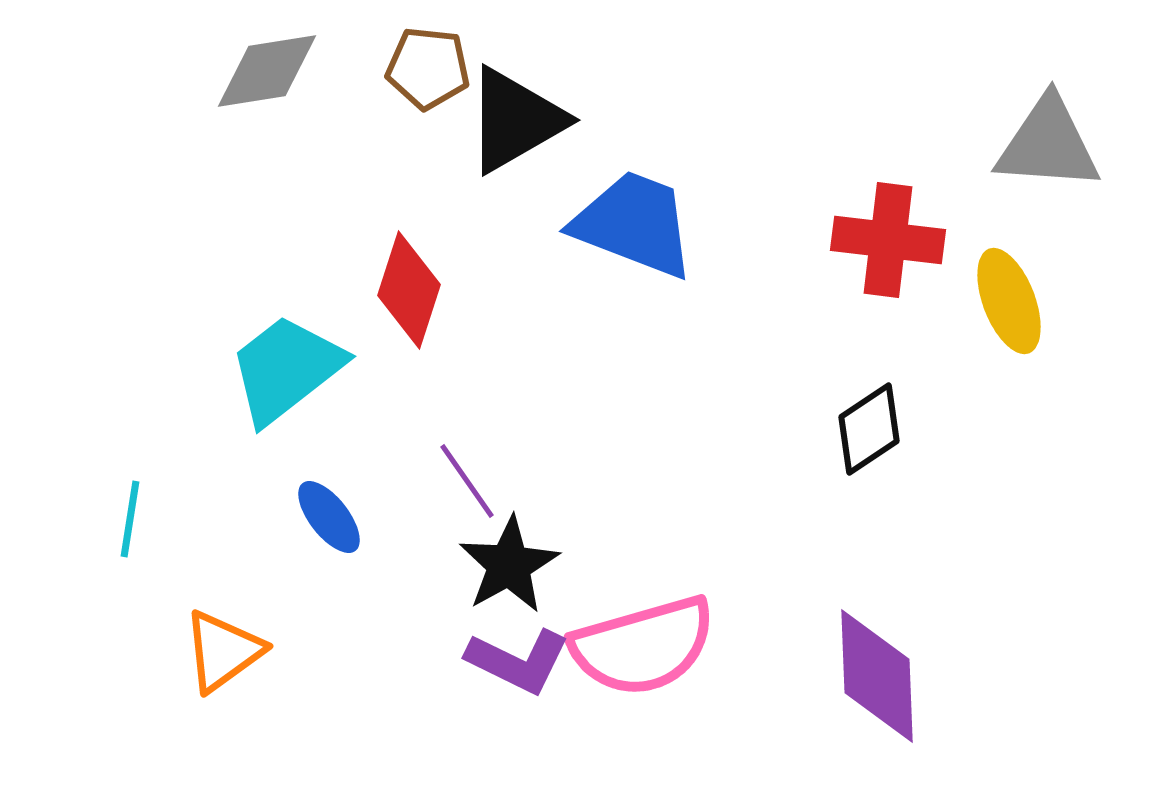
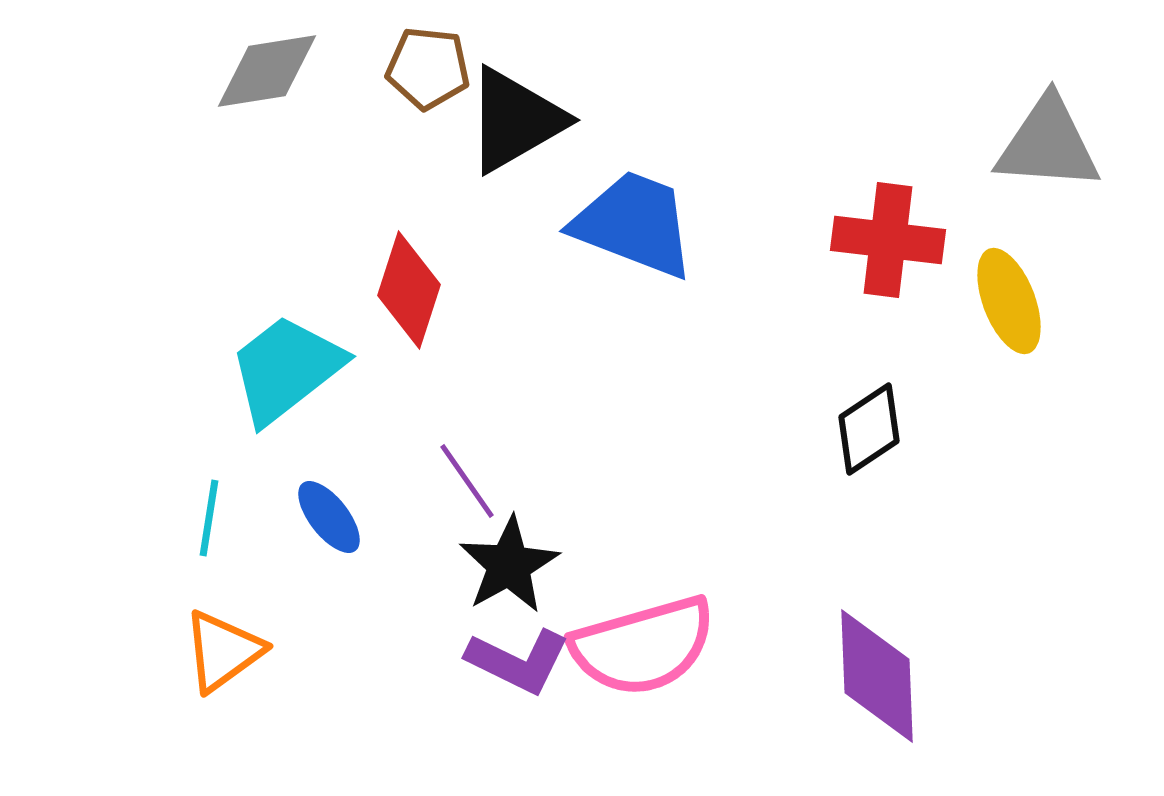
cyan line: moved 79 px right, 1 px up
